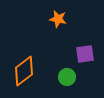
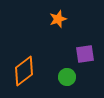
orange star: rotated 30 degrees counterclockwise
